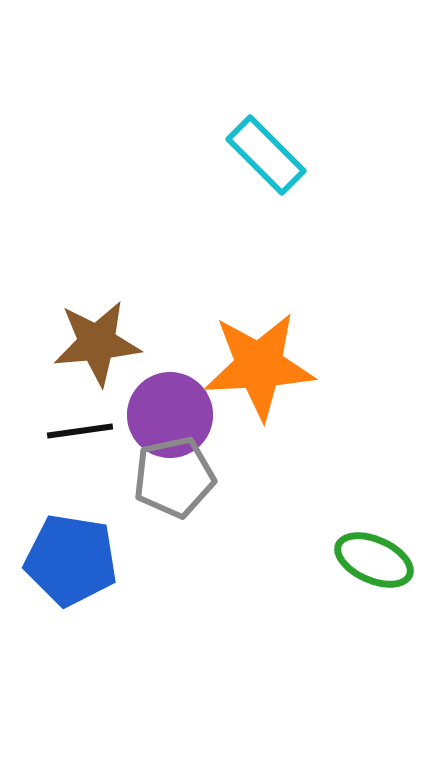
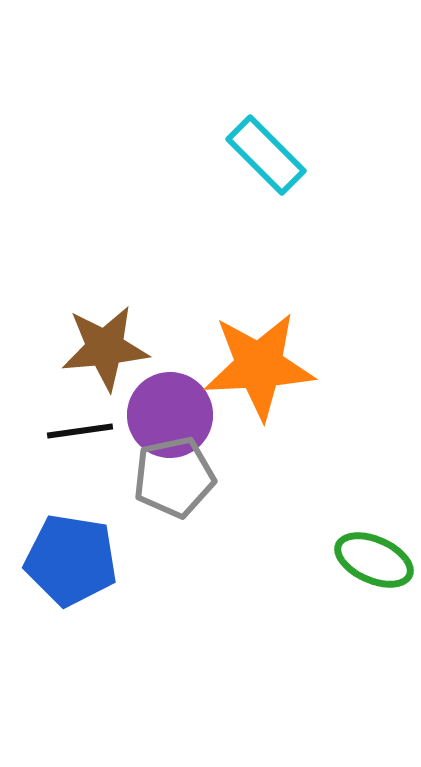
brown star: moved 8 px right, 5 px down
